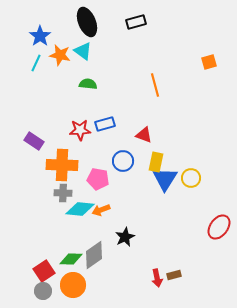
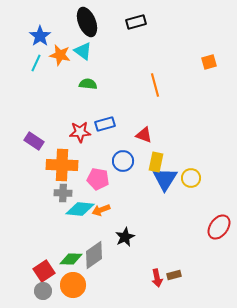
red star: moved 2 px down
